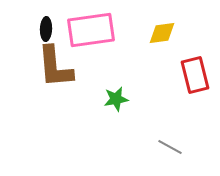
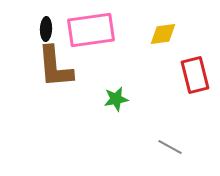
yellow diamond: moved 1 px right, 1 px down
